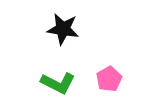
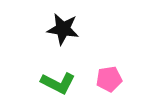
pink pentagon: rotated 20 degrees clockwise
